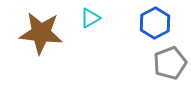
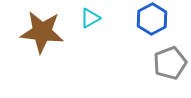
blue hexagon: moved 3 px left, 4 px up
brown star: moved 1 px right, 1 px up
